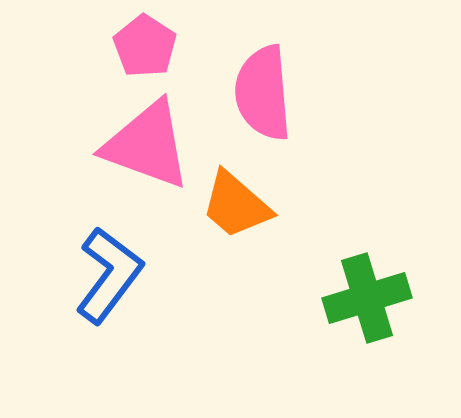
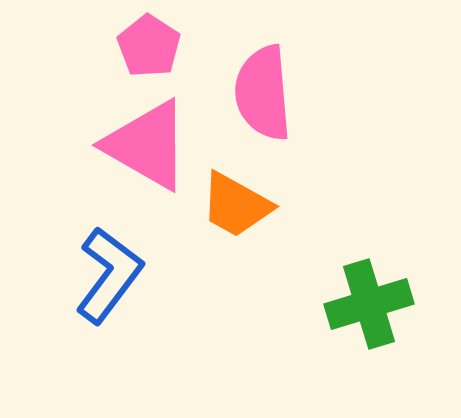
pink pentagon: moved 4 px right
pink triangle: rotated 10 degrees clockwise
orange trapezoid: rotated 12 degrees counterclockwise
green cross: moved 2 px right, 6 px down
